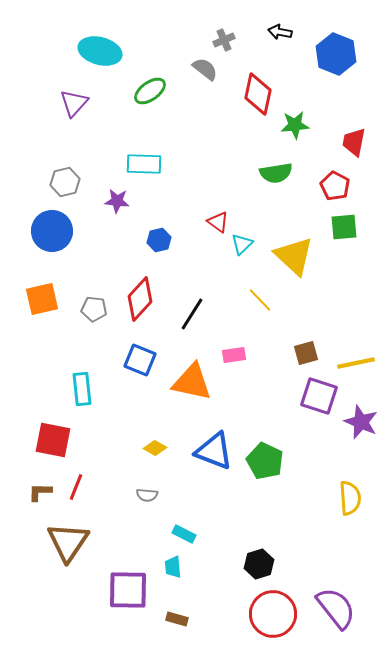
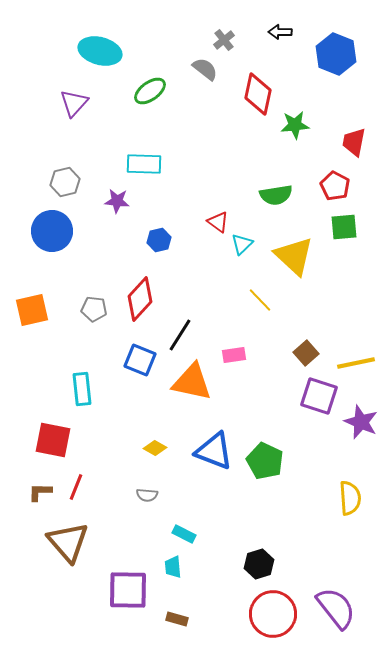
black arrow at (280, 32): rotated 10 degrees counterclockwise
gray cross at (224, 40): rotated 15 degrees counterclockwise
green semicircle at (276, 173): moved 22 px down
orange square at (42, 299): moved 10 px left, 11 px down
black line at (192, 314): moved 12 px left, 21 px down
brown square at (306, 353): rotated 25 degrees counterclockwise
brown triangle at (68, 542): rotated 15 degrees counterclockwise
